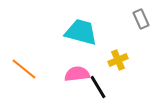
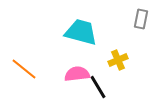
gray rectangle: rotated 36 degrees clockwise
